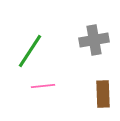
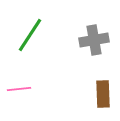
green line: moved 16 px up
pink line: moved 24 px left, 3 px down
